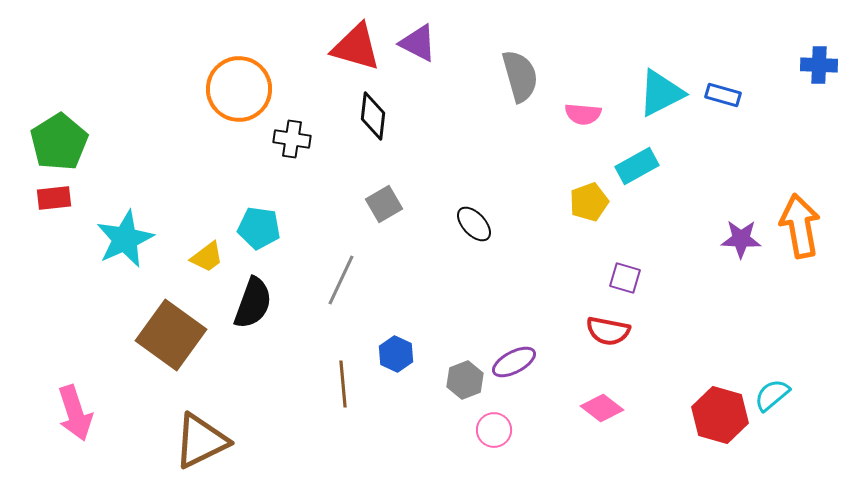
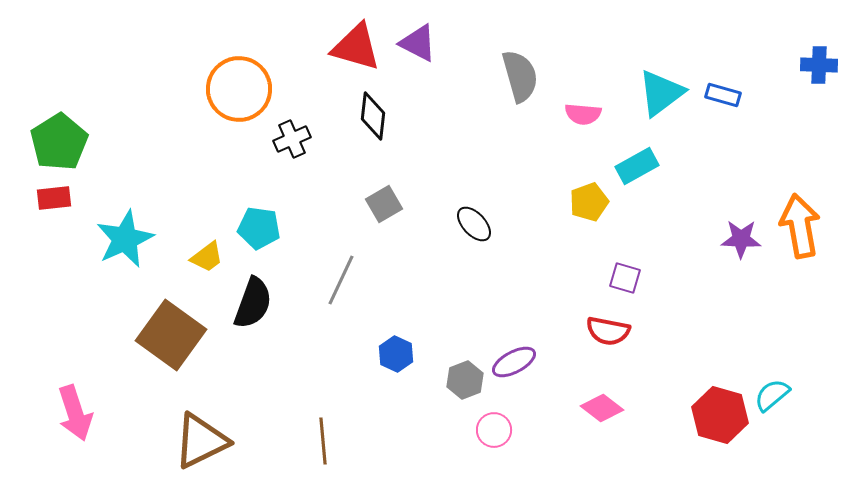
cyan triangle: rotated 10 degrees counterclockwise
black cross: rotated 33 degrees counterclockwise
brown line: moved 20 px left, 57 px down
